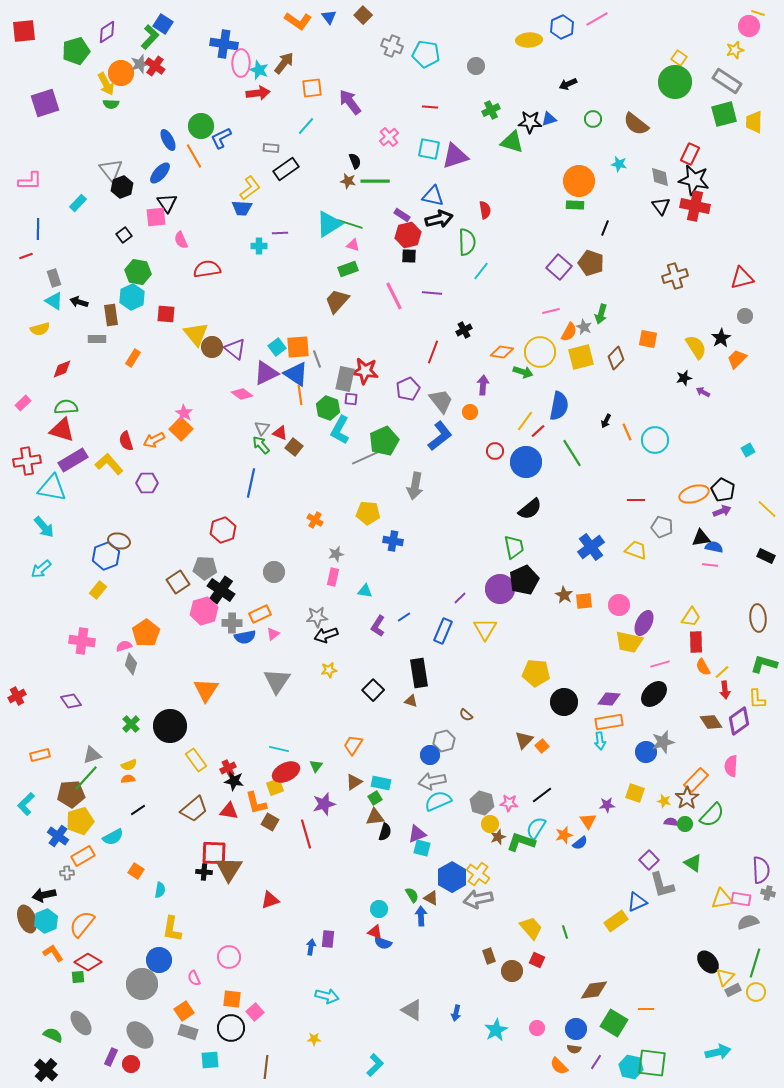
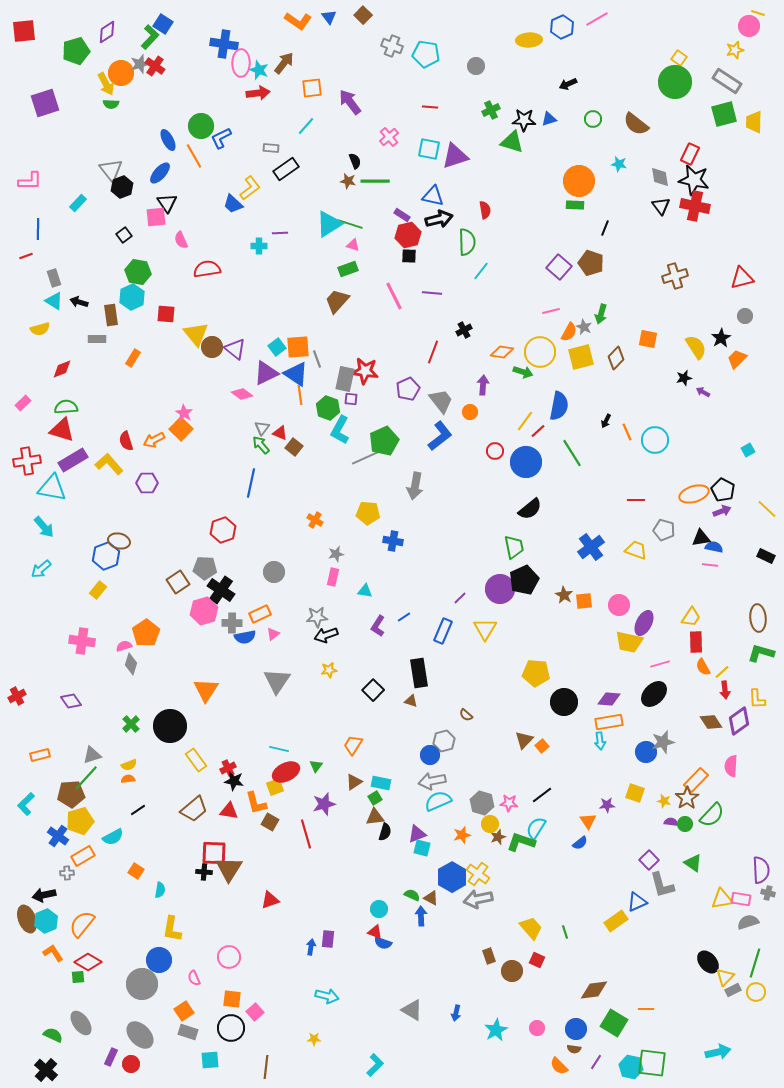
black star at (530, 122): moved 6 px left, 2 px up
blue trapezoid at (242, 208): moved 9 px left, 4 px up; rotated 40 degrees clockwise
gray pentagon at (662, 527): moved 2 px right, 3 px down
green L-shape at (764, 664): moved 3 px left, 11 px up
orange star at (564, 835): moved 102 px left
green semicircle at (412, 895): rotated 35 degrees counterclockwise
